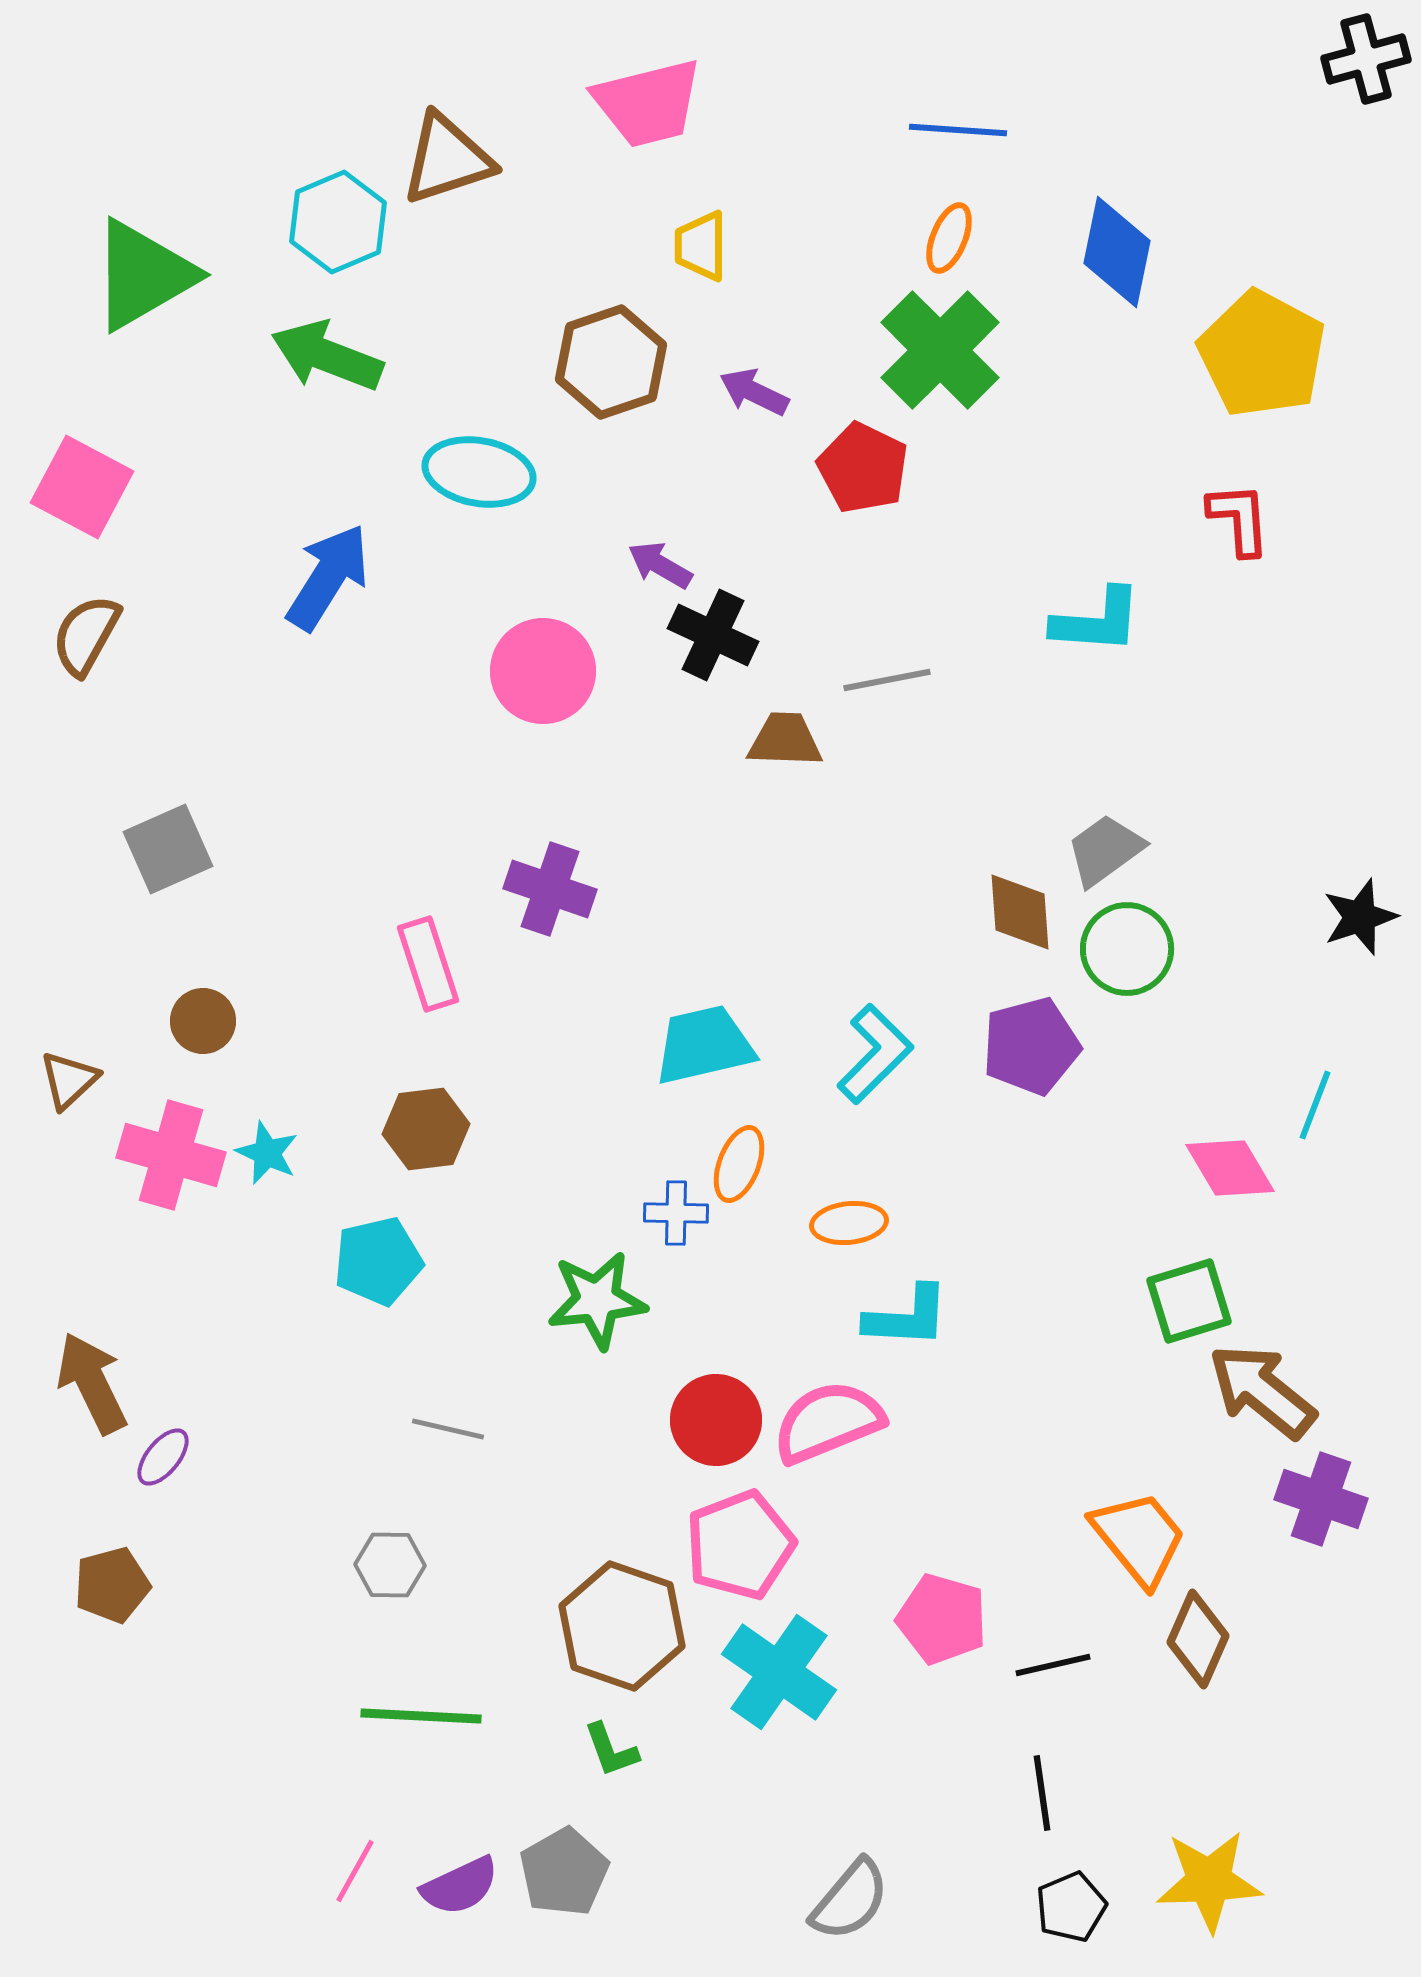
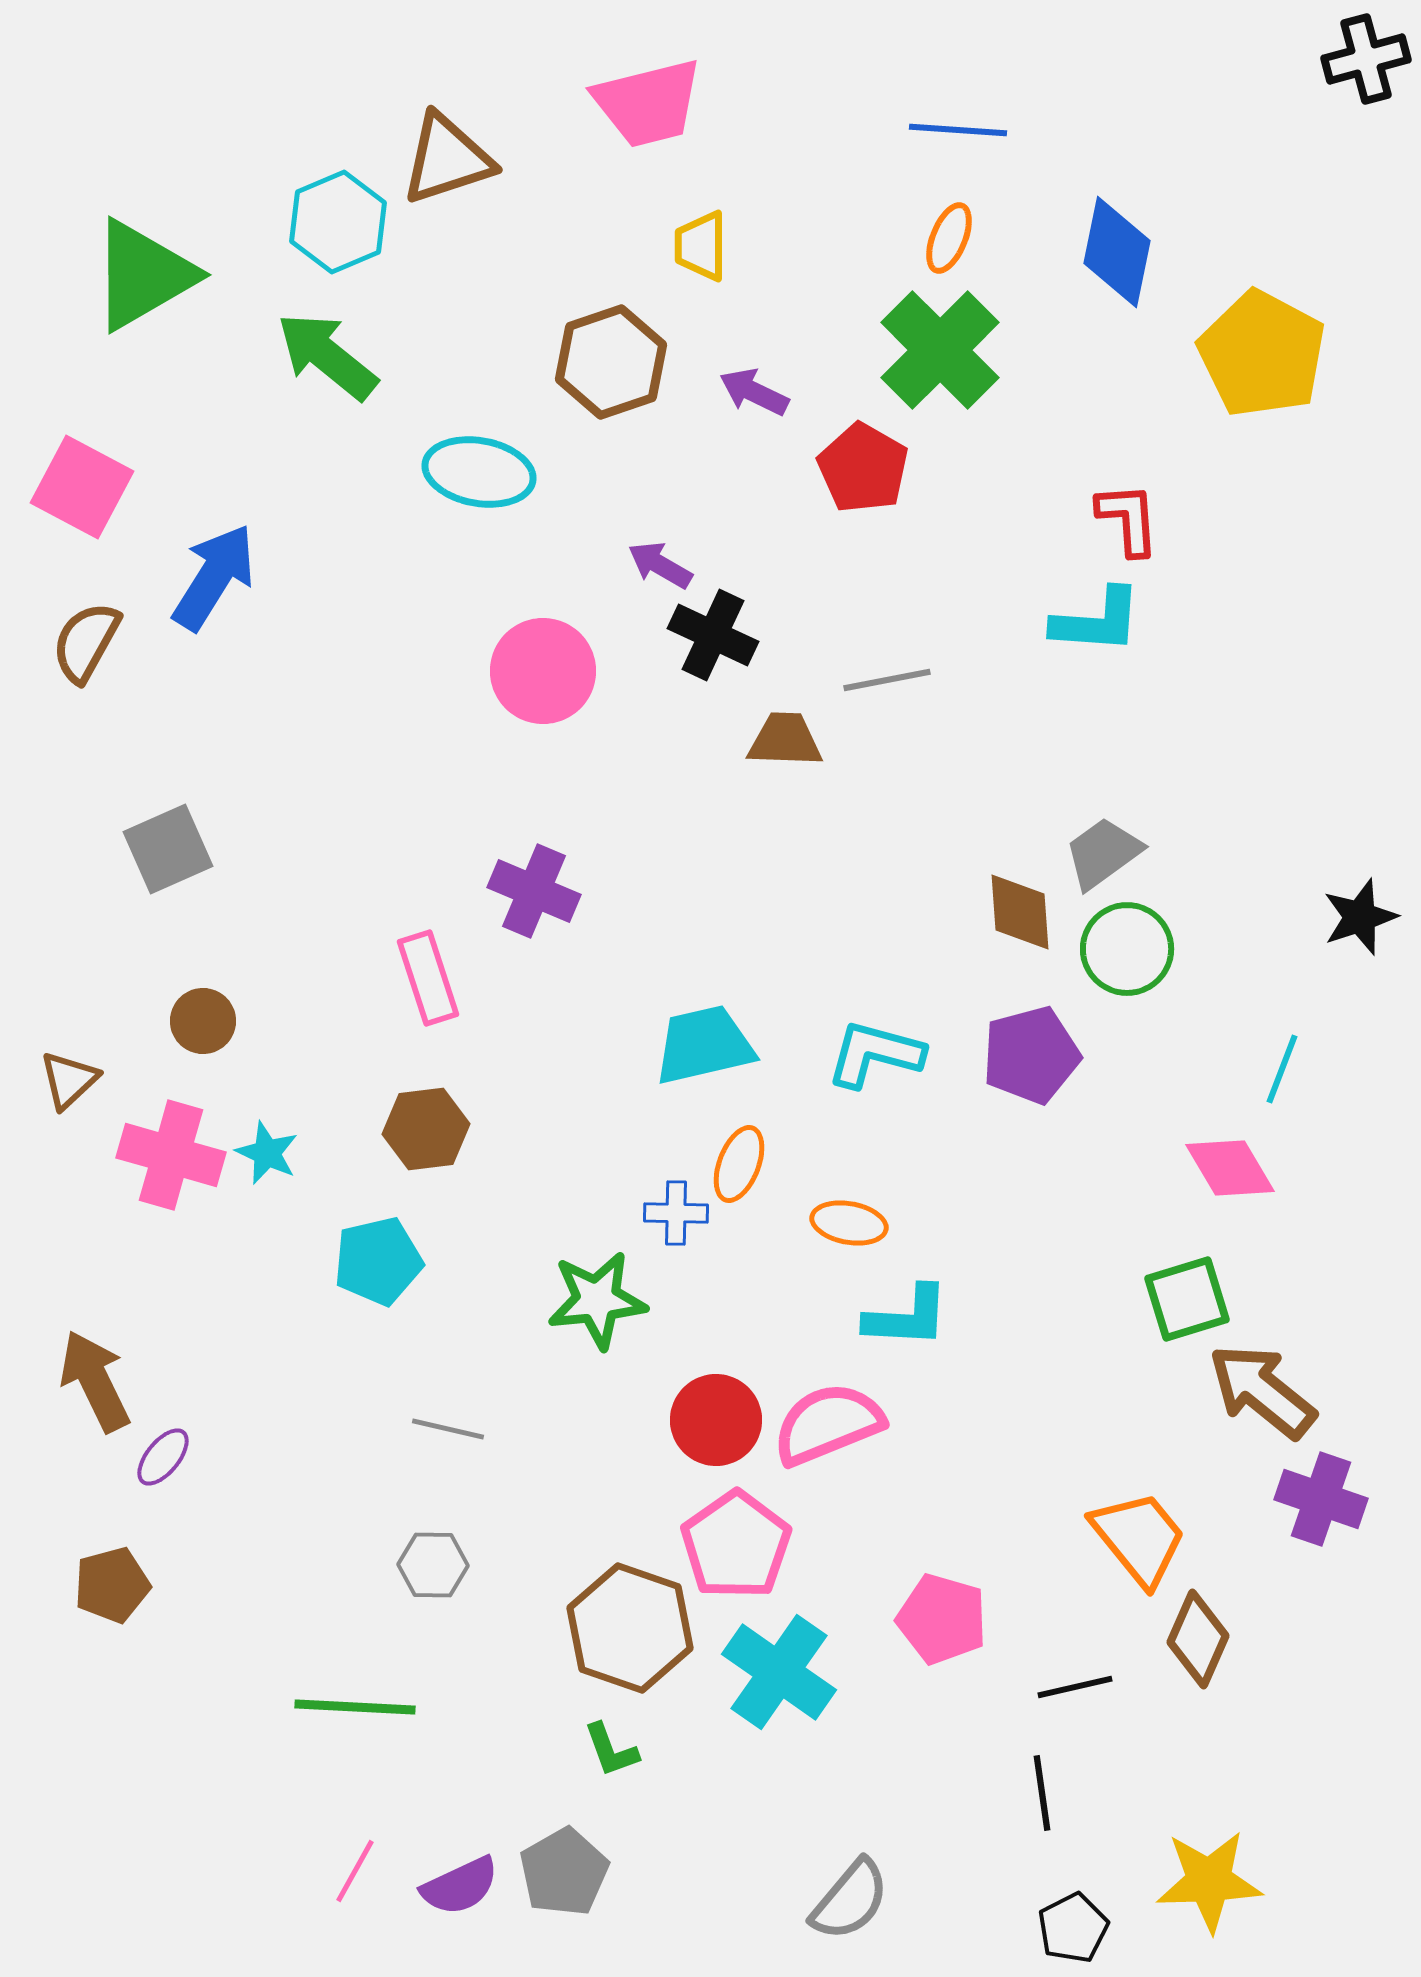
green arrow at (327, 356): rotated 18 degrees clockwise
red pentagon at (863, 468): rotated 4 degrees clockwise
red L-shape at (1239, 519): moved 111 px left
blue arrow at (328, 577): moved 114 px left
brown semicircle at (86, 635): moved 7 px down
gray trapezoid at (1105, 850): moved 2 px left, 3 px down
purple cross at (550, 889): moved 16 px left, 2 px down; rotated 4 degrees clockwise
pink rectangle at (428, 964): moved 14 px down
purple pentagon at (1031, 1046): moved 9 px down
cyan L-shape at (875, 1054): rotated 120 degrees counterclockwise
cyan line at (1315, 1105): moved 33 px left, 36 px up
orange ellipse at (849, 1223): rotated 16 degrees clockwise
green square at (1189, 1301): moved 2 px left, 2 px up
brown arrow at (92, 1383): moved 3 px right, 2 px up
pink semicircle at (828, 1422): moved 2 px down
pink pentagon at (740, 1545): moved 4 px left; rotated 14 degrees counterclockwise
gray hexagon at (390, 1565): moved 43 px right
brown hexagon at (622, 1626): moved 8 px right, 2 px down
black line at (1053, 1665): moved 22 px right, 22 px down
green line at (421, 1716): moved 66 px left, 9 px up
black pentagon at (1071, 1907): moved 2 px right, 21 px down; rotated 4 degrees counterclockwise
